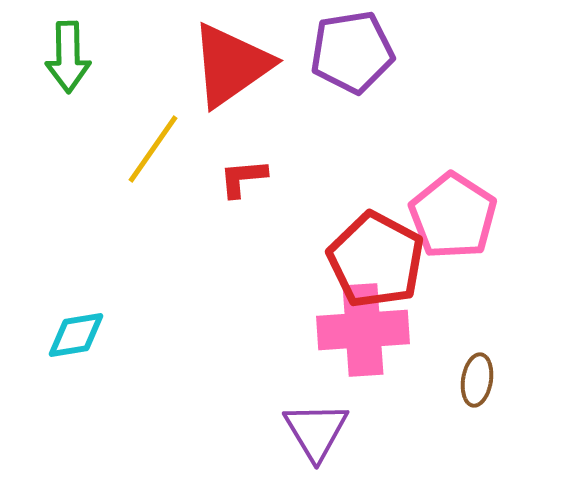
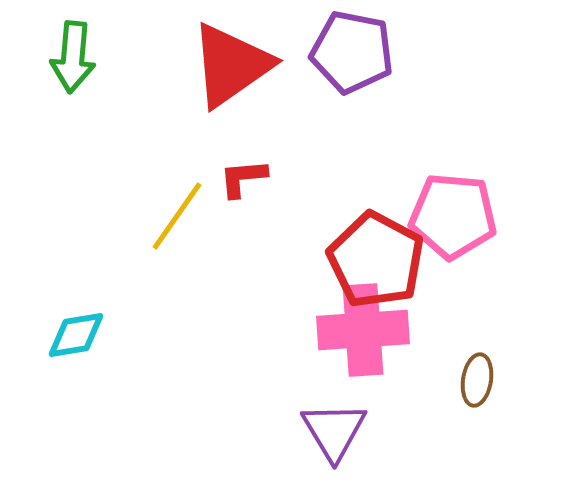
purple pentagon: rotated 20 degrees clockwise
green arrow: moved 5 px right; rotated 6 degrees clockwise
yellow line: moved 24 px right, 67 px down
pink pentagon: rotated 28 degrees counterclockwise
purple triangle: moved 18 px right
